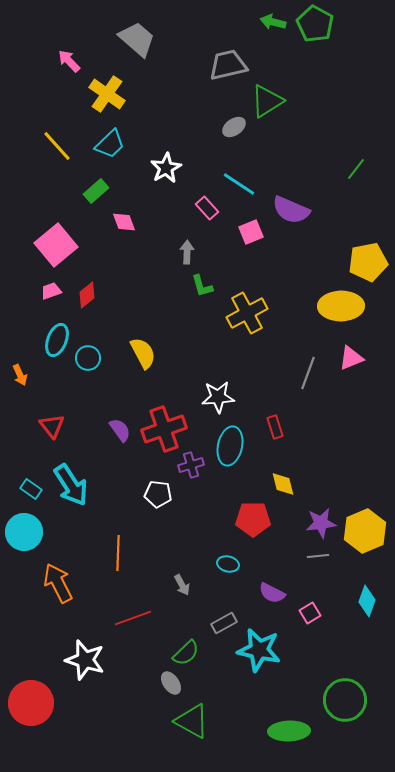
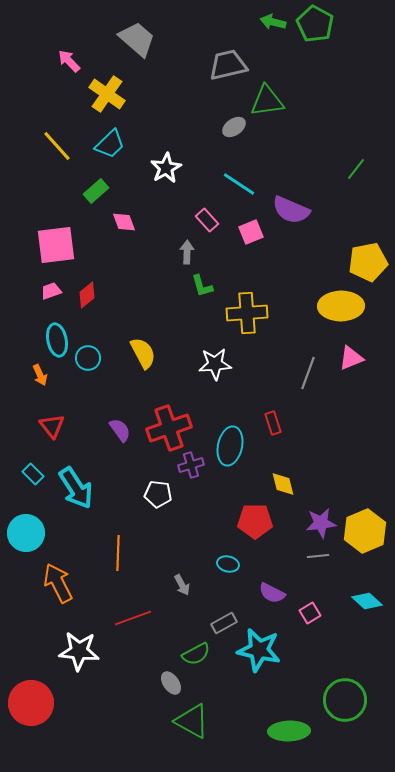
green triangle at (267, 101): rotated 24 degrees clockwise
pink rectangle at (207, 208): moved 12 px down
pink square at (56, 245): rotated 33 degrees clockwise
yellow cross at (247, 313): rotated 24 degrees clockwise
cyan ellipse at (57, 340): rotated 32 degrees counterclockwise
orange arrow at (20, 375): moved 20 px right
white star at (218, 397): moved 3 px left, 33 px up
red rectangle at (275, 427): moved 2 px left, 4 px up
red cross at (164, 429): moved 5 px right, 1 px up
cyan arrow at (71, 485): moved 5 px right, 3 px down
cyan rectangle at (31, 489): moved 2 px right, 15 px up; rotated 10 degrees clockwise
red pentagon at (253, 519): moved 2 px right, 2 px down
cyan circle at (24, 532): moved 2 px right, 1 px down
cyan diamond at (367, 601): rotated 68 degrees counterclockwise
green semicircle at (186, 653): moved 10 px right, 1 px down; rotated 16 degrees clockwise
white star at (85, 660): moved 6 px left, 9 px up; rotated 12 degrees counterclockwise
